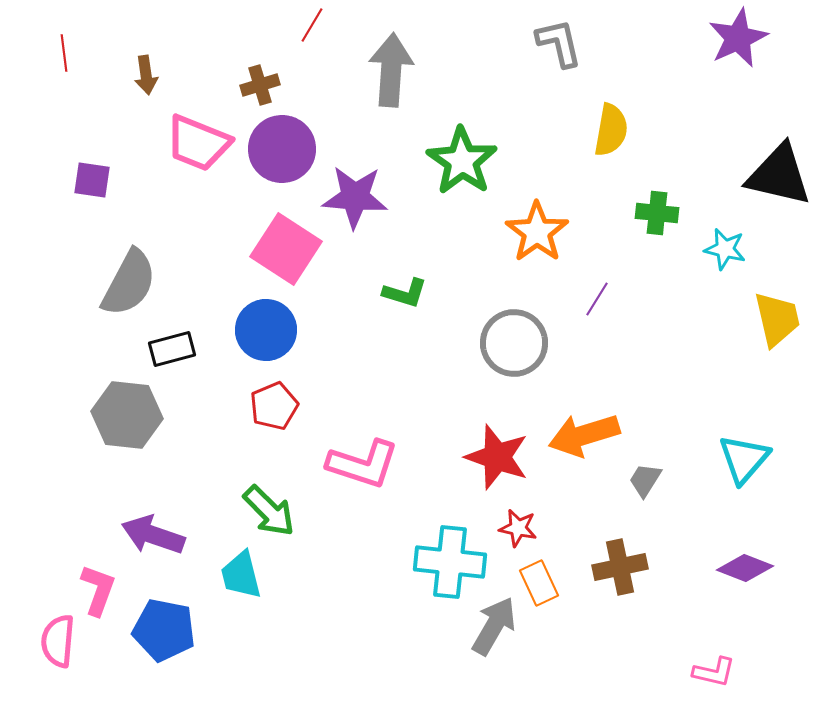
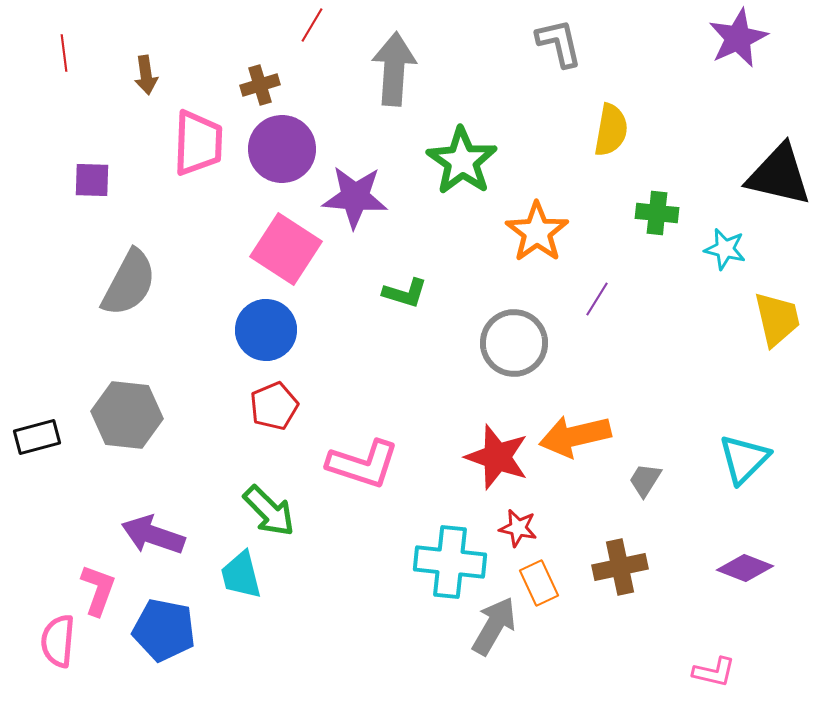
gray arrow at (391, 70): moved 3 px right, 1 px up
pink trapezoid at (198, 143): rotated 110 degrees counterclockwise
purple square at (92, 180): rotated 6 degrees counterclockwise
black rectangle at (172, 349): moved 135 px left, 88 px down
orange arrow at (584, 435): moved 9 px left, 1 px down; rotated 4 degrees clockwise
cyan triangle at (744, 459): rotated 4 degrees clockwise
